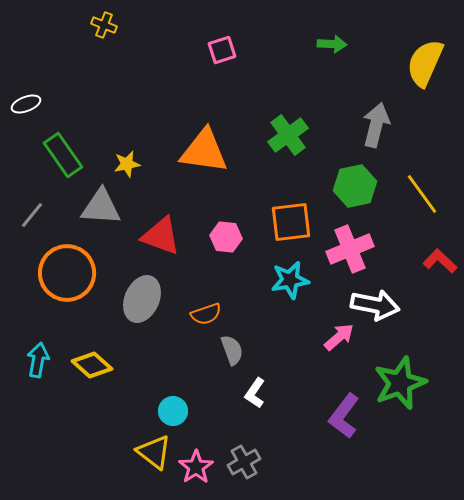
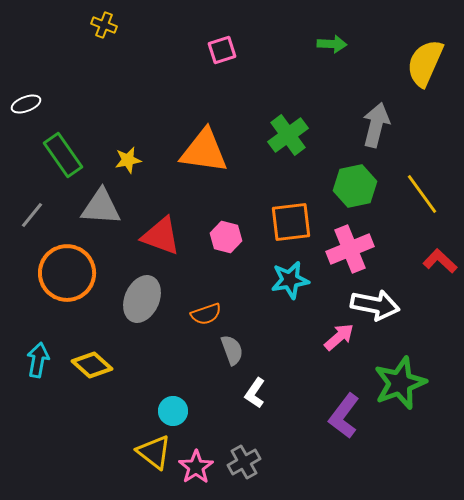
yellow star: moved 1 px right, 4 px up
pink hexagon: rotated 8 degrees clockwise
